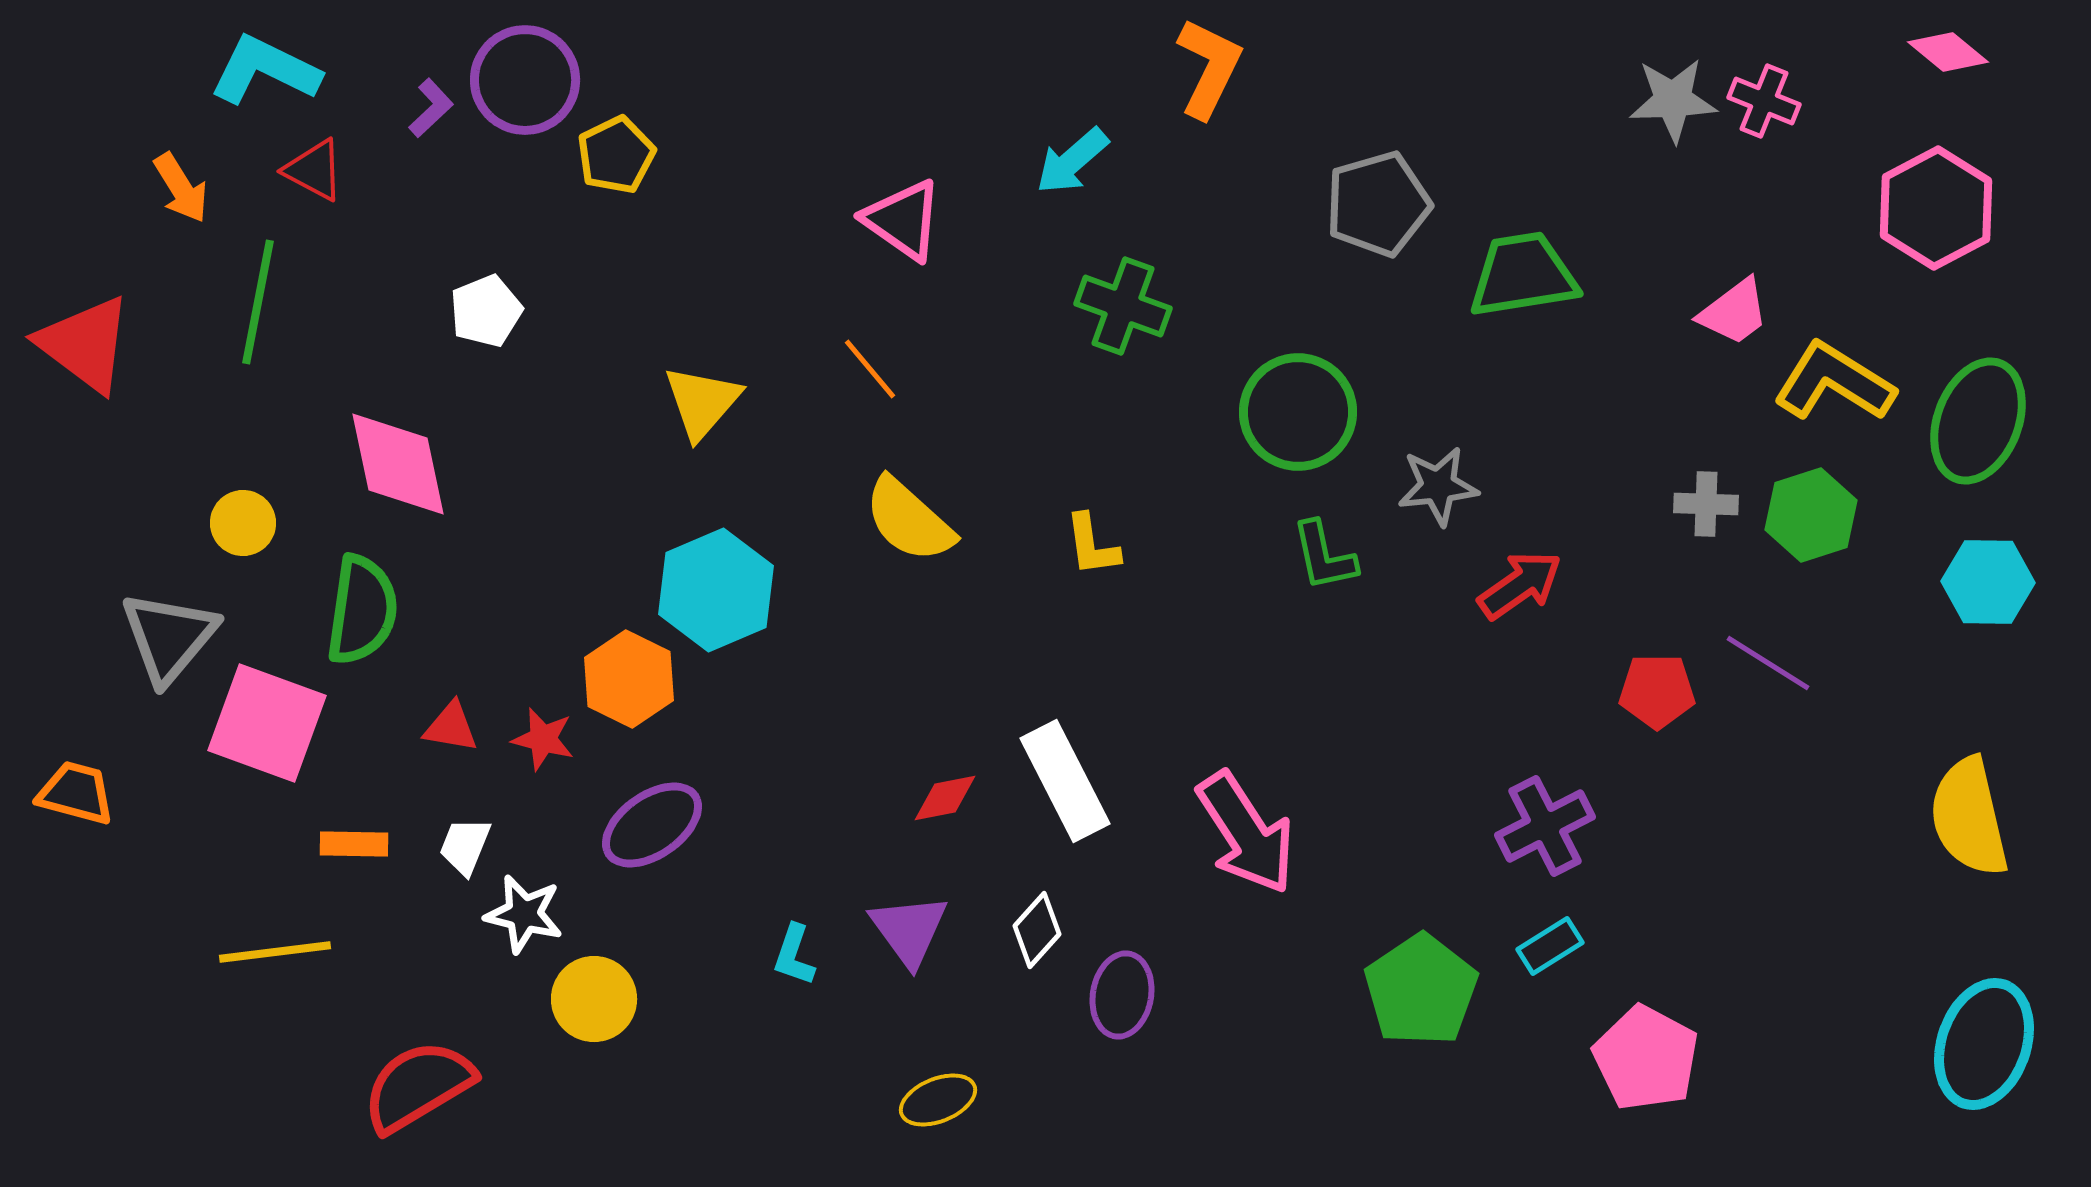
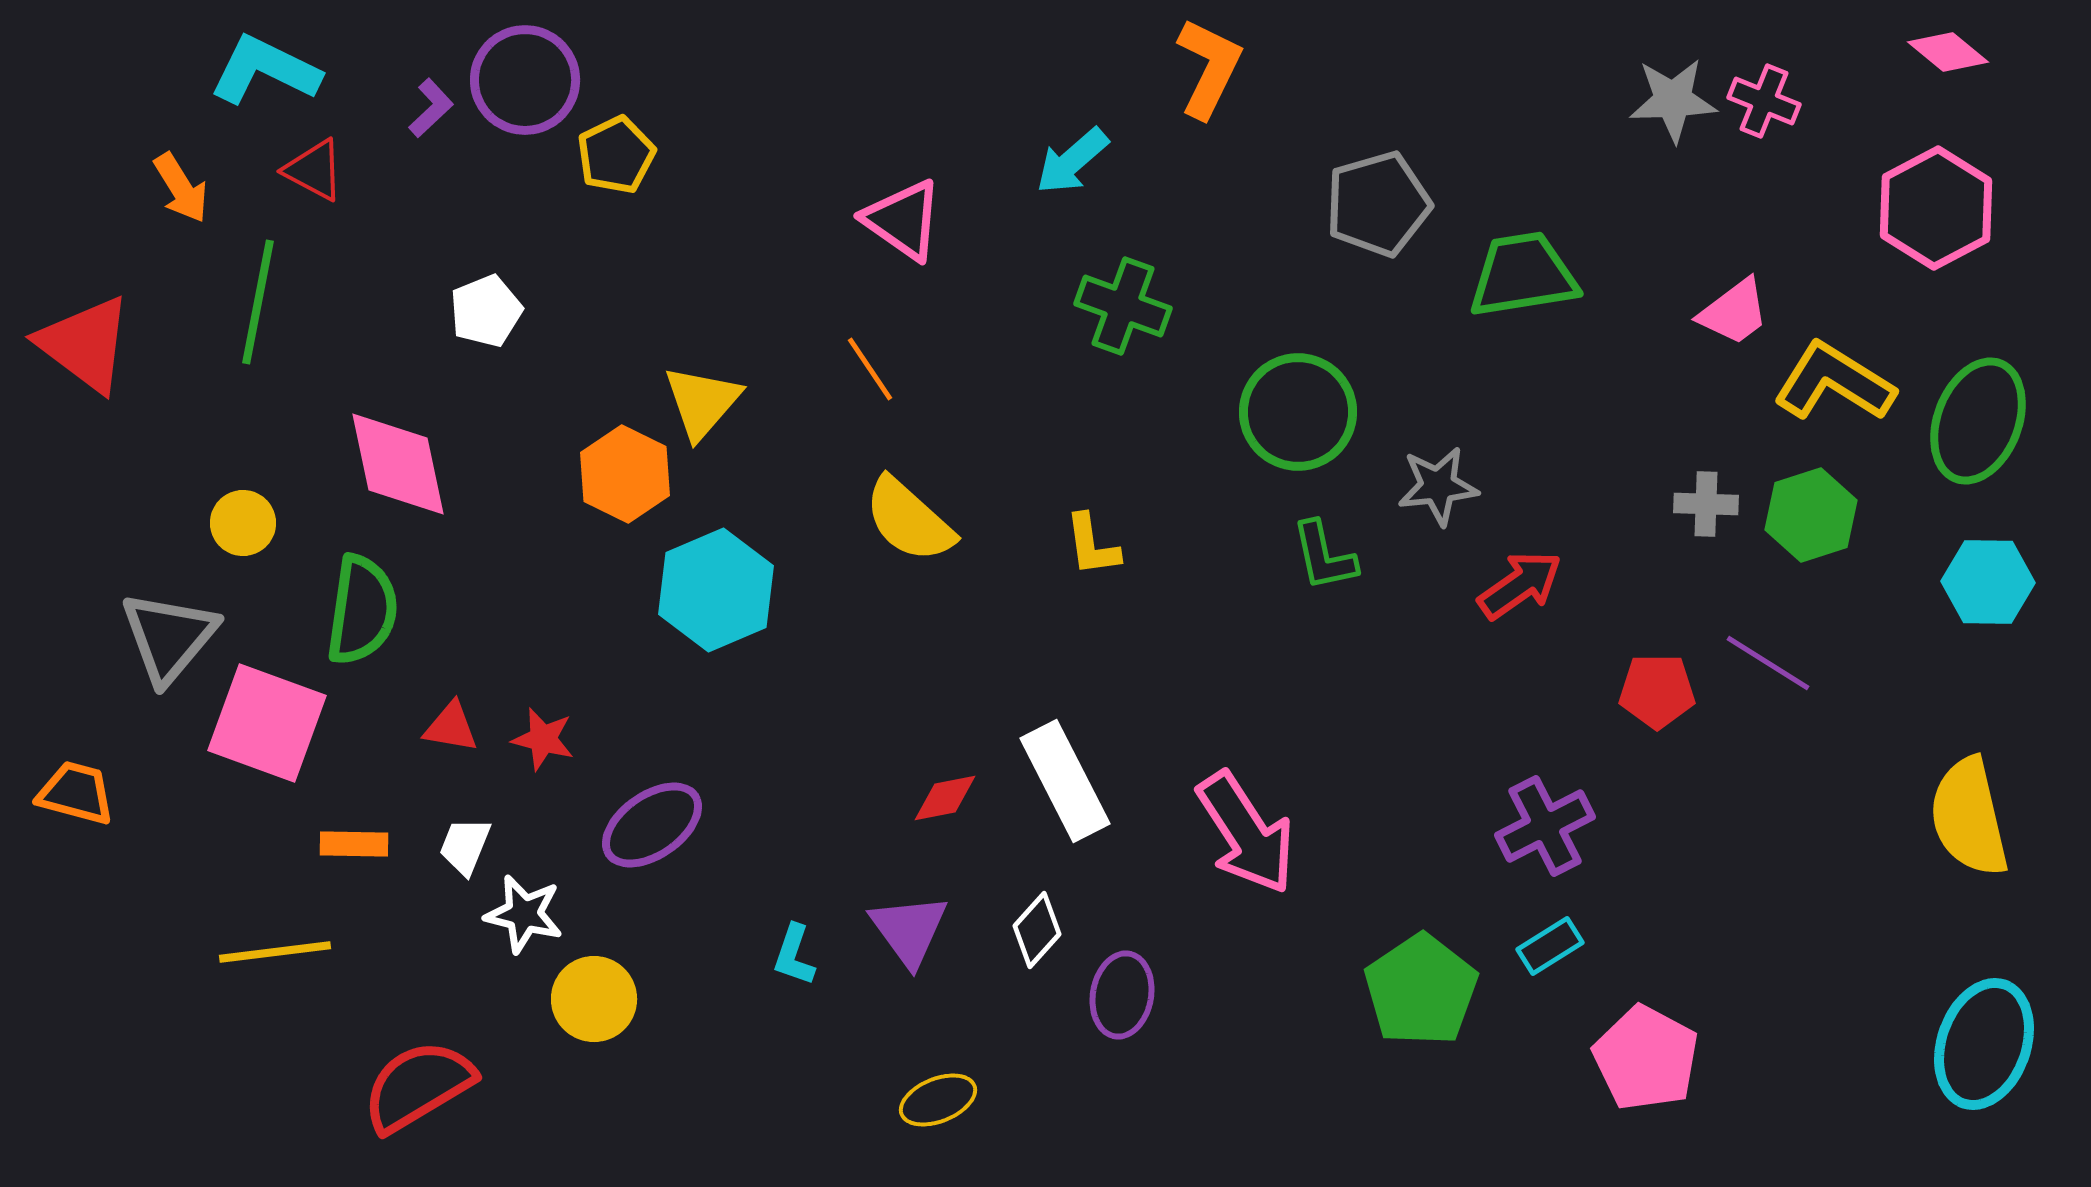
orange line at (870, 369): rotated 6 degrees clockwise
orange hexagon at (629, 679): moved 4 px left, 205 px up
